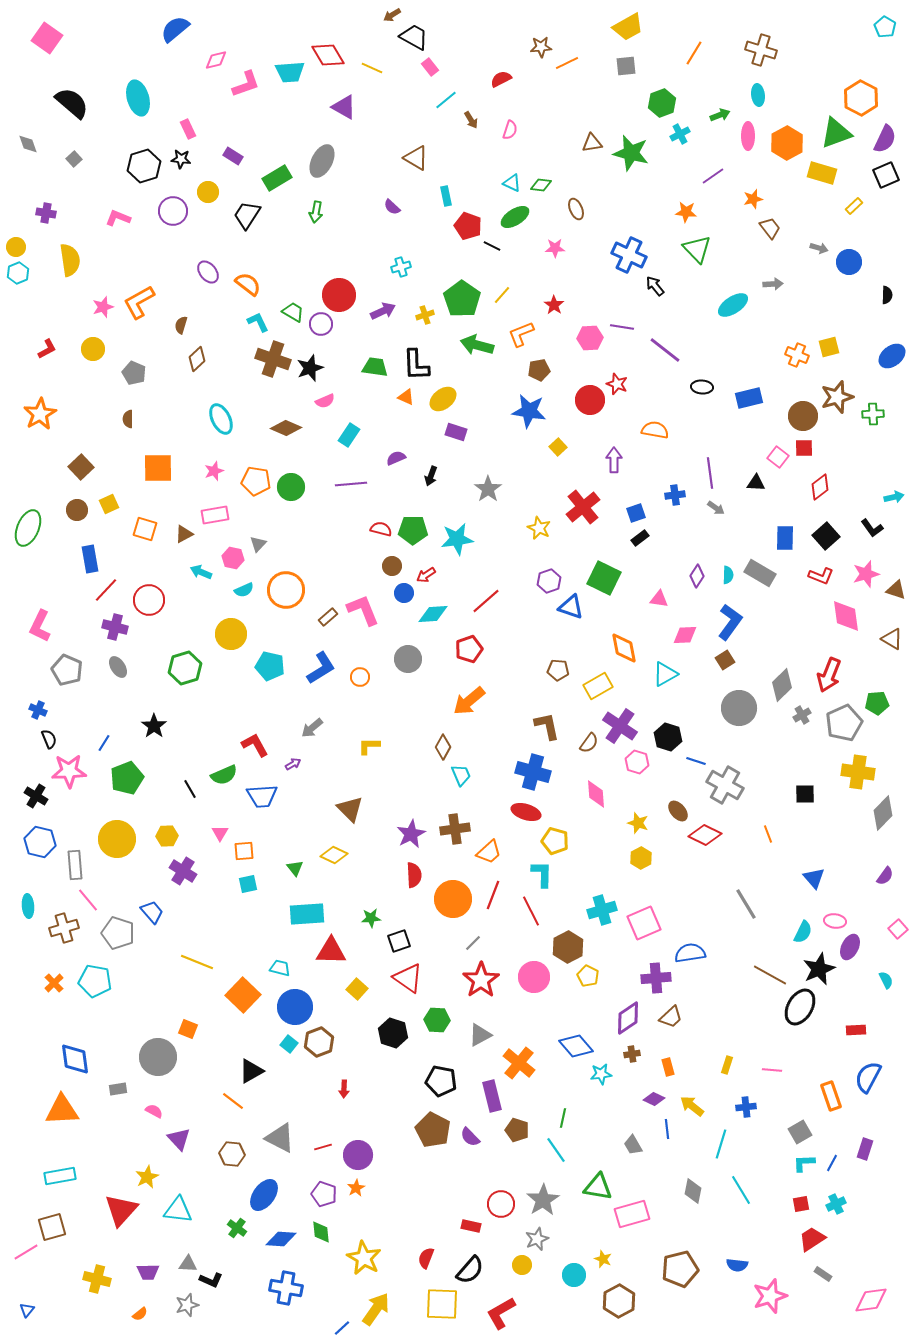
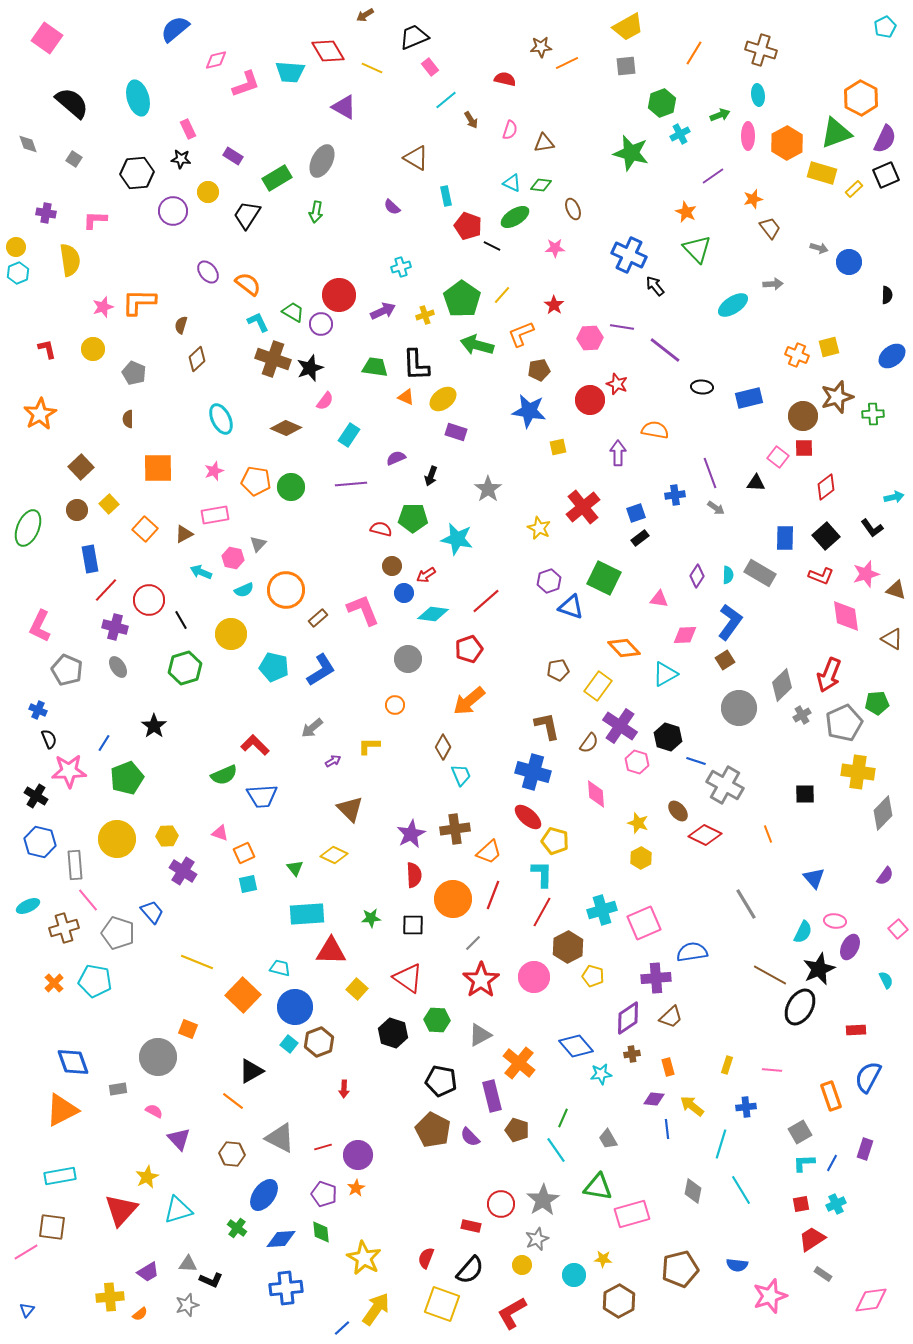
brown arrow at (392, 15): moved 27 px left
cyan pentagon at (885, 27): rotated 15 degrees clockwise
black trapezoid at (414, 37): rotated 52 degrees counterclockwise
red diamond at (328, 55): moved 4 px up
cyan trapezoid at (290, 72): rotated 8 degrees clockwise
red semicircle at (501, 79): moved 4 px right; rotated 40 degrees clockwise
brown triangle at (592, 143): moved 48 px left
gray square at (74, 159): rotated 14 degrees counterclockwise
black hexagon at (144, 166): moved 7 px left, 7 px down; rotated 12 degrees clockwise
yellow rectangle at (854, 206): moved 17 px up
brown ellipse at (576, 209): moved 3 px left
orange star at (686, 212): rotated 20 degrees clockwise
pink L-shape at (118, 218): moved 23 px left, 2 px down; rotated 20 degrees counterclockwise
orange L-shape at (139, 302): rotated 30 degrees clockwise
red L-shape at (47, 349): rotated 75 degrees counterclockwise
pink semicircle at (325, 401): rotated 30 degrees counterclockwise
yellow square at (558, 447): rotated 30 degrees clockwise
purple arrow at (614, 460): moved 4 px right, 7 px up
purple line at (710, 473): rotated 12 degrees counterclockwise
red diamond at (820, 487): moved 6 px right
yellow square at (109, 504): rotated 18 degrees counterclockwise
orange square at (145, 529): rotated 25 degrees clockwise
green pentagon at (413, 530): moved 12 px up
cyan star at (457, 539): rotated 20 degrees clockwise
cyan diamond at (433, 614): rotated 12 degrees clockwise
brown rectangle at (328, 617): moved 10 px left, 1 px down
orange diamond at (624, 648): rotated 32 degrees counterclockwise
cyan pentagon at (270, 666): moved 4 px right, 1 px down
blue L-shape at (321, 668): moved 2 px down
brown pentagon at (558, 670): rotated 15 degrees counterclockwise
orange circle at (360, 677): moved 35 px right, 28 px down
yellow rectangle at (598, 686): rotated 24 degrees counterclockwise
red L-shape at (255, 745): rotated 16 degrees counterclockwise
purple arrow at (293, 764): moved 40 px right, 3 px up
black line at (190, 789): moved 9 px left, 169 px up
red ellipse at (526, 812): moved 2 px right, 5 px down; rotated 24 degrees clockwise
pink triangle at (220, 833): rotated 42 degrees counterclockwise
orange square at (244, 851): moved 2 px down; rotated 20 degrees counterclockwise
cyan ellipse at (28, 906): rotated 70 degrees clockwise
red line at (531, 911): moved 11 px right, 1 px down; rotated 56 degrees clockwise
black square at (399, 941): moved 14 px right, 16 px up; rotated 20 degrees clockwise
blue semicircle at (690, 953): moved 2 px right, 1 px up
yellow pentagon at (588, 976): moved 5 px right; rotated 10 degrees counterclockwise
blue diamond at (75, 1059): moved 2 px left, 3 px down; rotated 12 degrees counterclockwise
purple diamond at (654, 1099): rotated 20 degrees counterclockwise
orange triangle at (62, 1110): rotated 24 degrees counterclockwise
green line at (563, 1118): rotated 12 degrees clockwise
gray trapezoid at (633, 1145): moved 25 px left, 6 px up
cyan triangle at (178, 1210): rotated 24 degrees counterclockwise
brown square at (52, 1227): rotated 24 degrees clockwise
blue diamond at (281, 1239): rotated 8 degrees counterclockwise
yellow star at (603, 1259): rotated 18 degrees counterclockwise
purple trapezoid at (148, 1272): rotated 30 degrees counterclockwise
yellow cross at (97, 1279): moved 13 px right, 18 px down; rotated 20 degrees counterclockwise
blue cross at (286, 1288): rotated 16 degrees counterclockwise
yellow square at (442, 1304): rotated 18 degrees clockwise
red L-shape at (501, 1313): moved 11 px right
